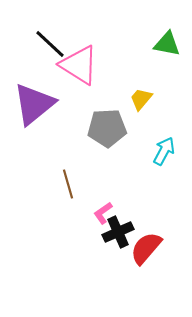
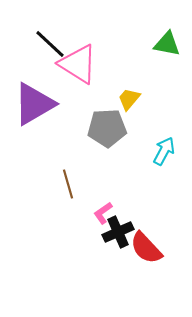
pink triangle: moved 1 px left, 1 px up
yellow trapezoid: moved 12 px left
purple triangle: rotated 9 degrees clockwise
red semicircle: rotated 84 degrees counterclockwise
